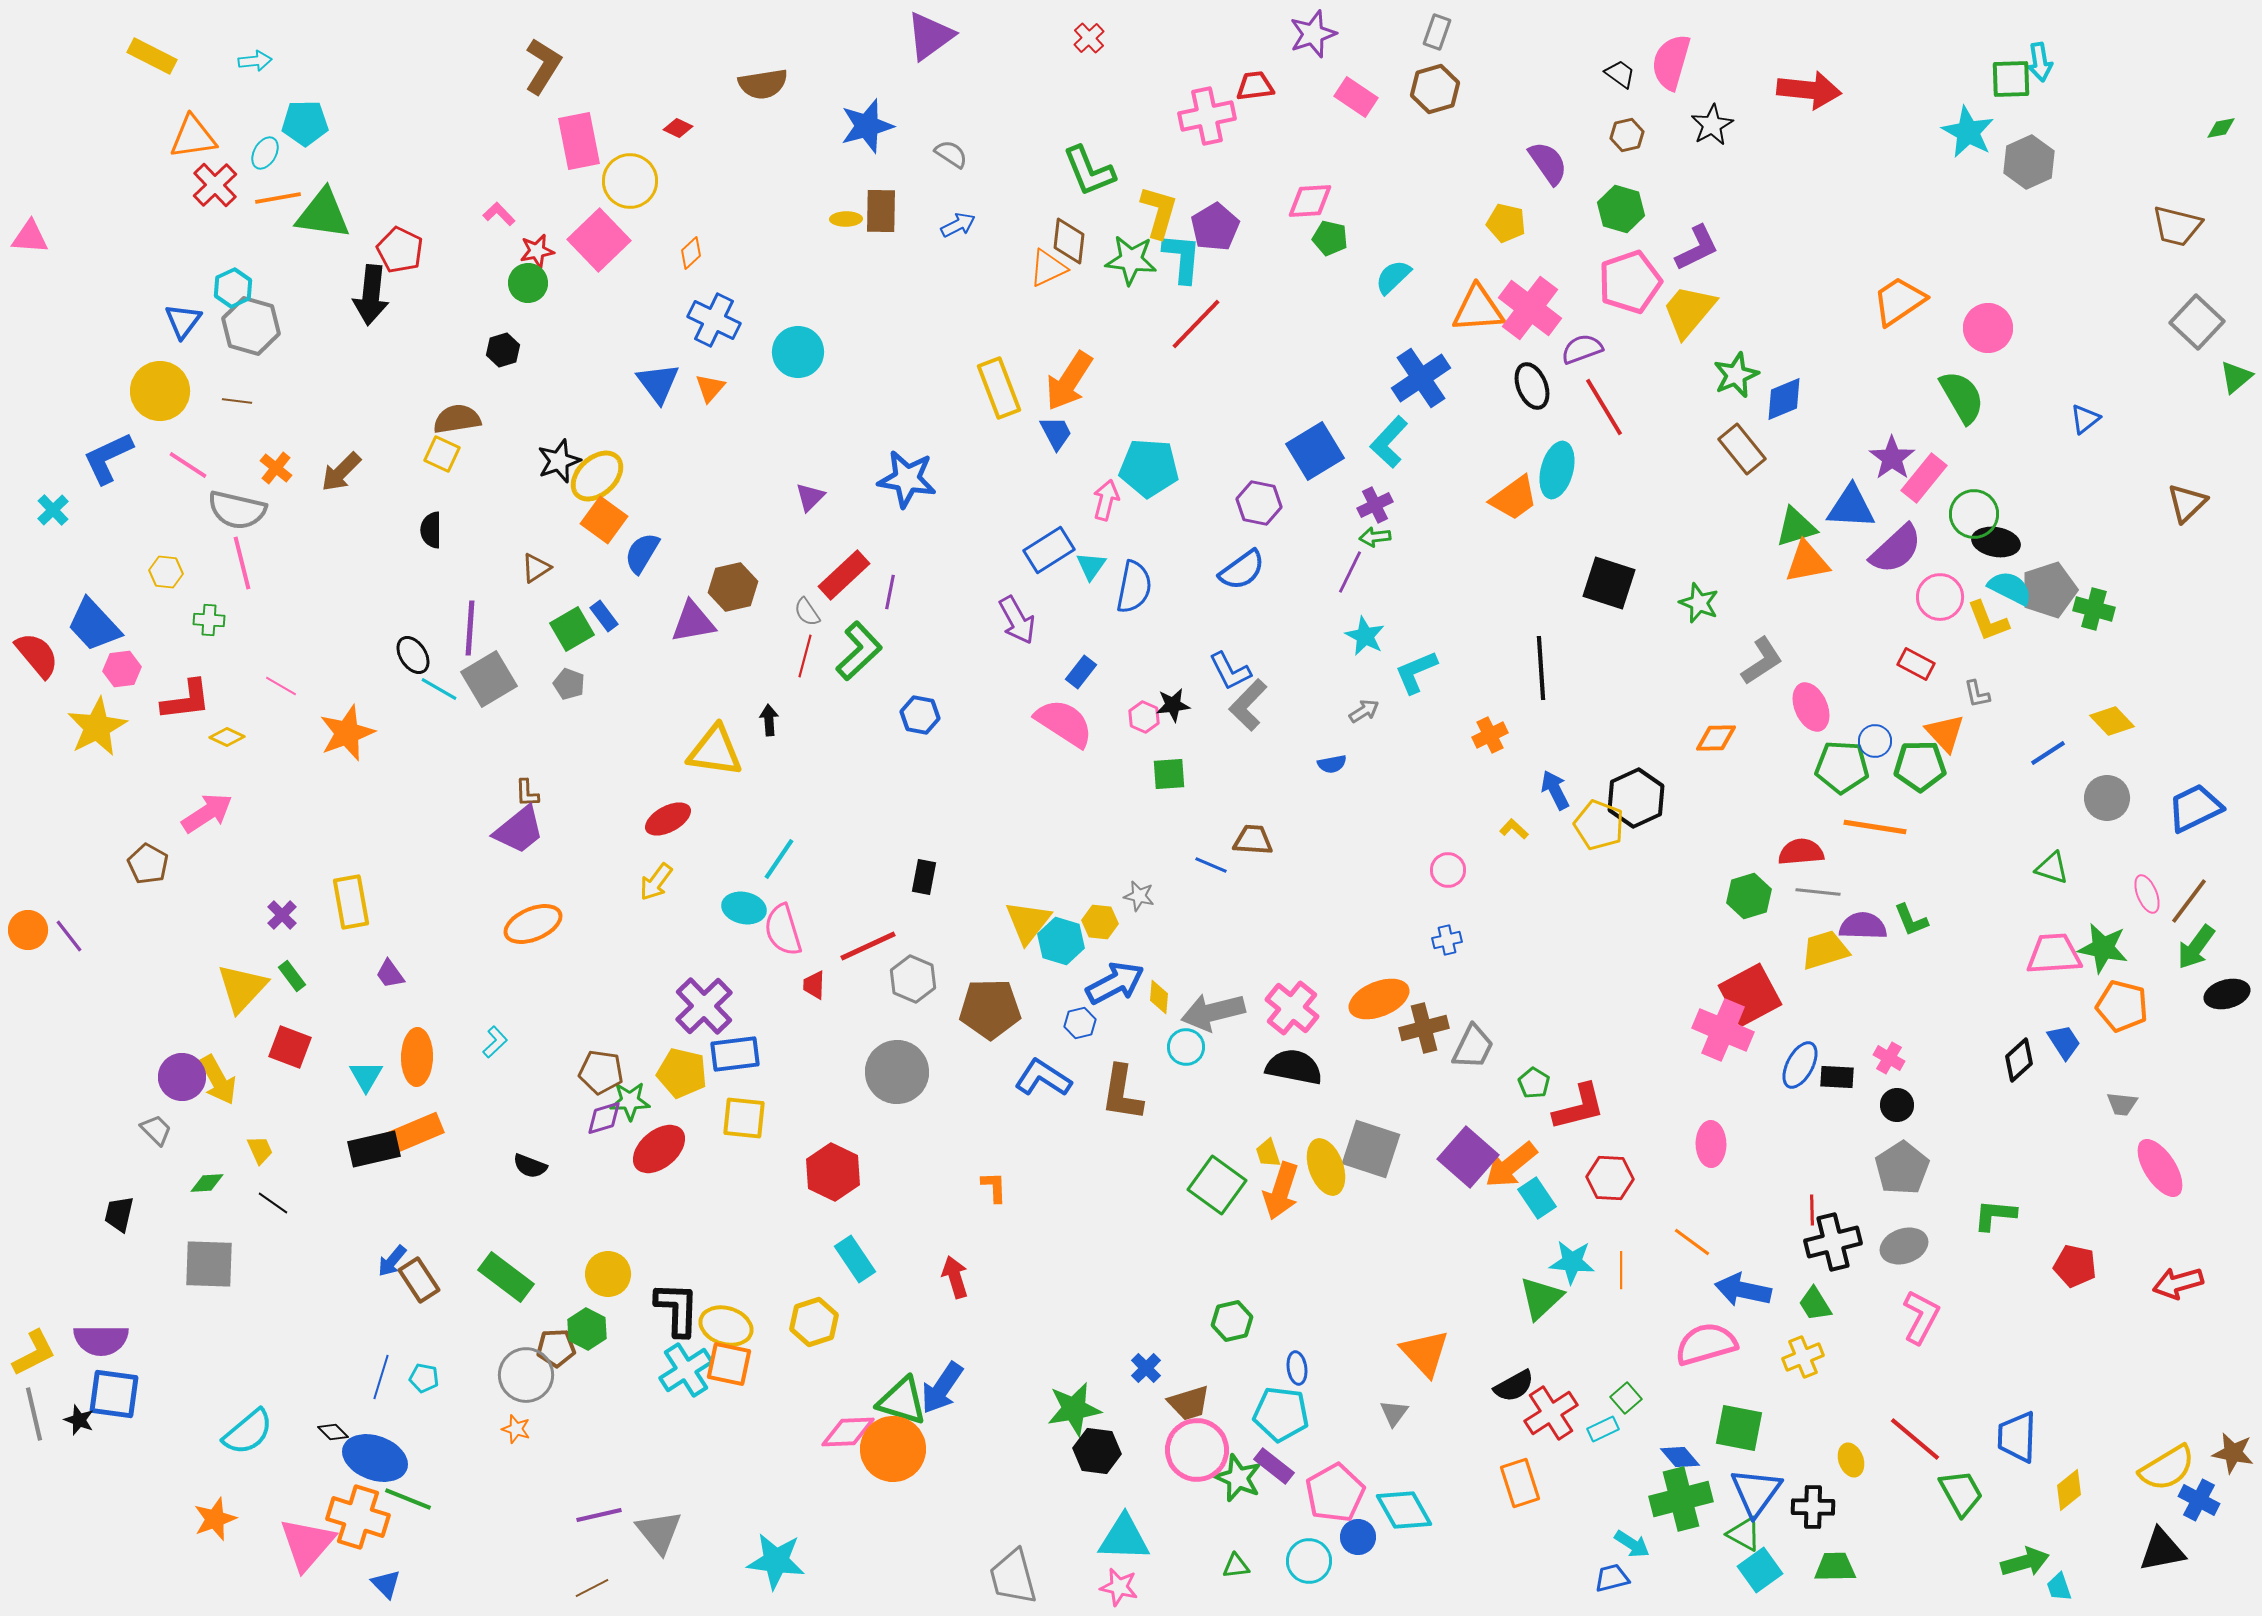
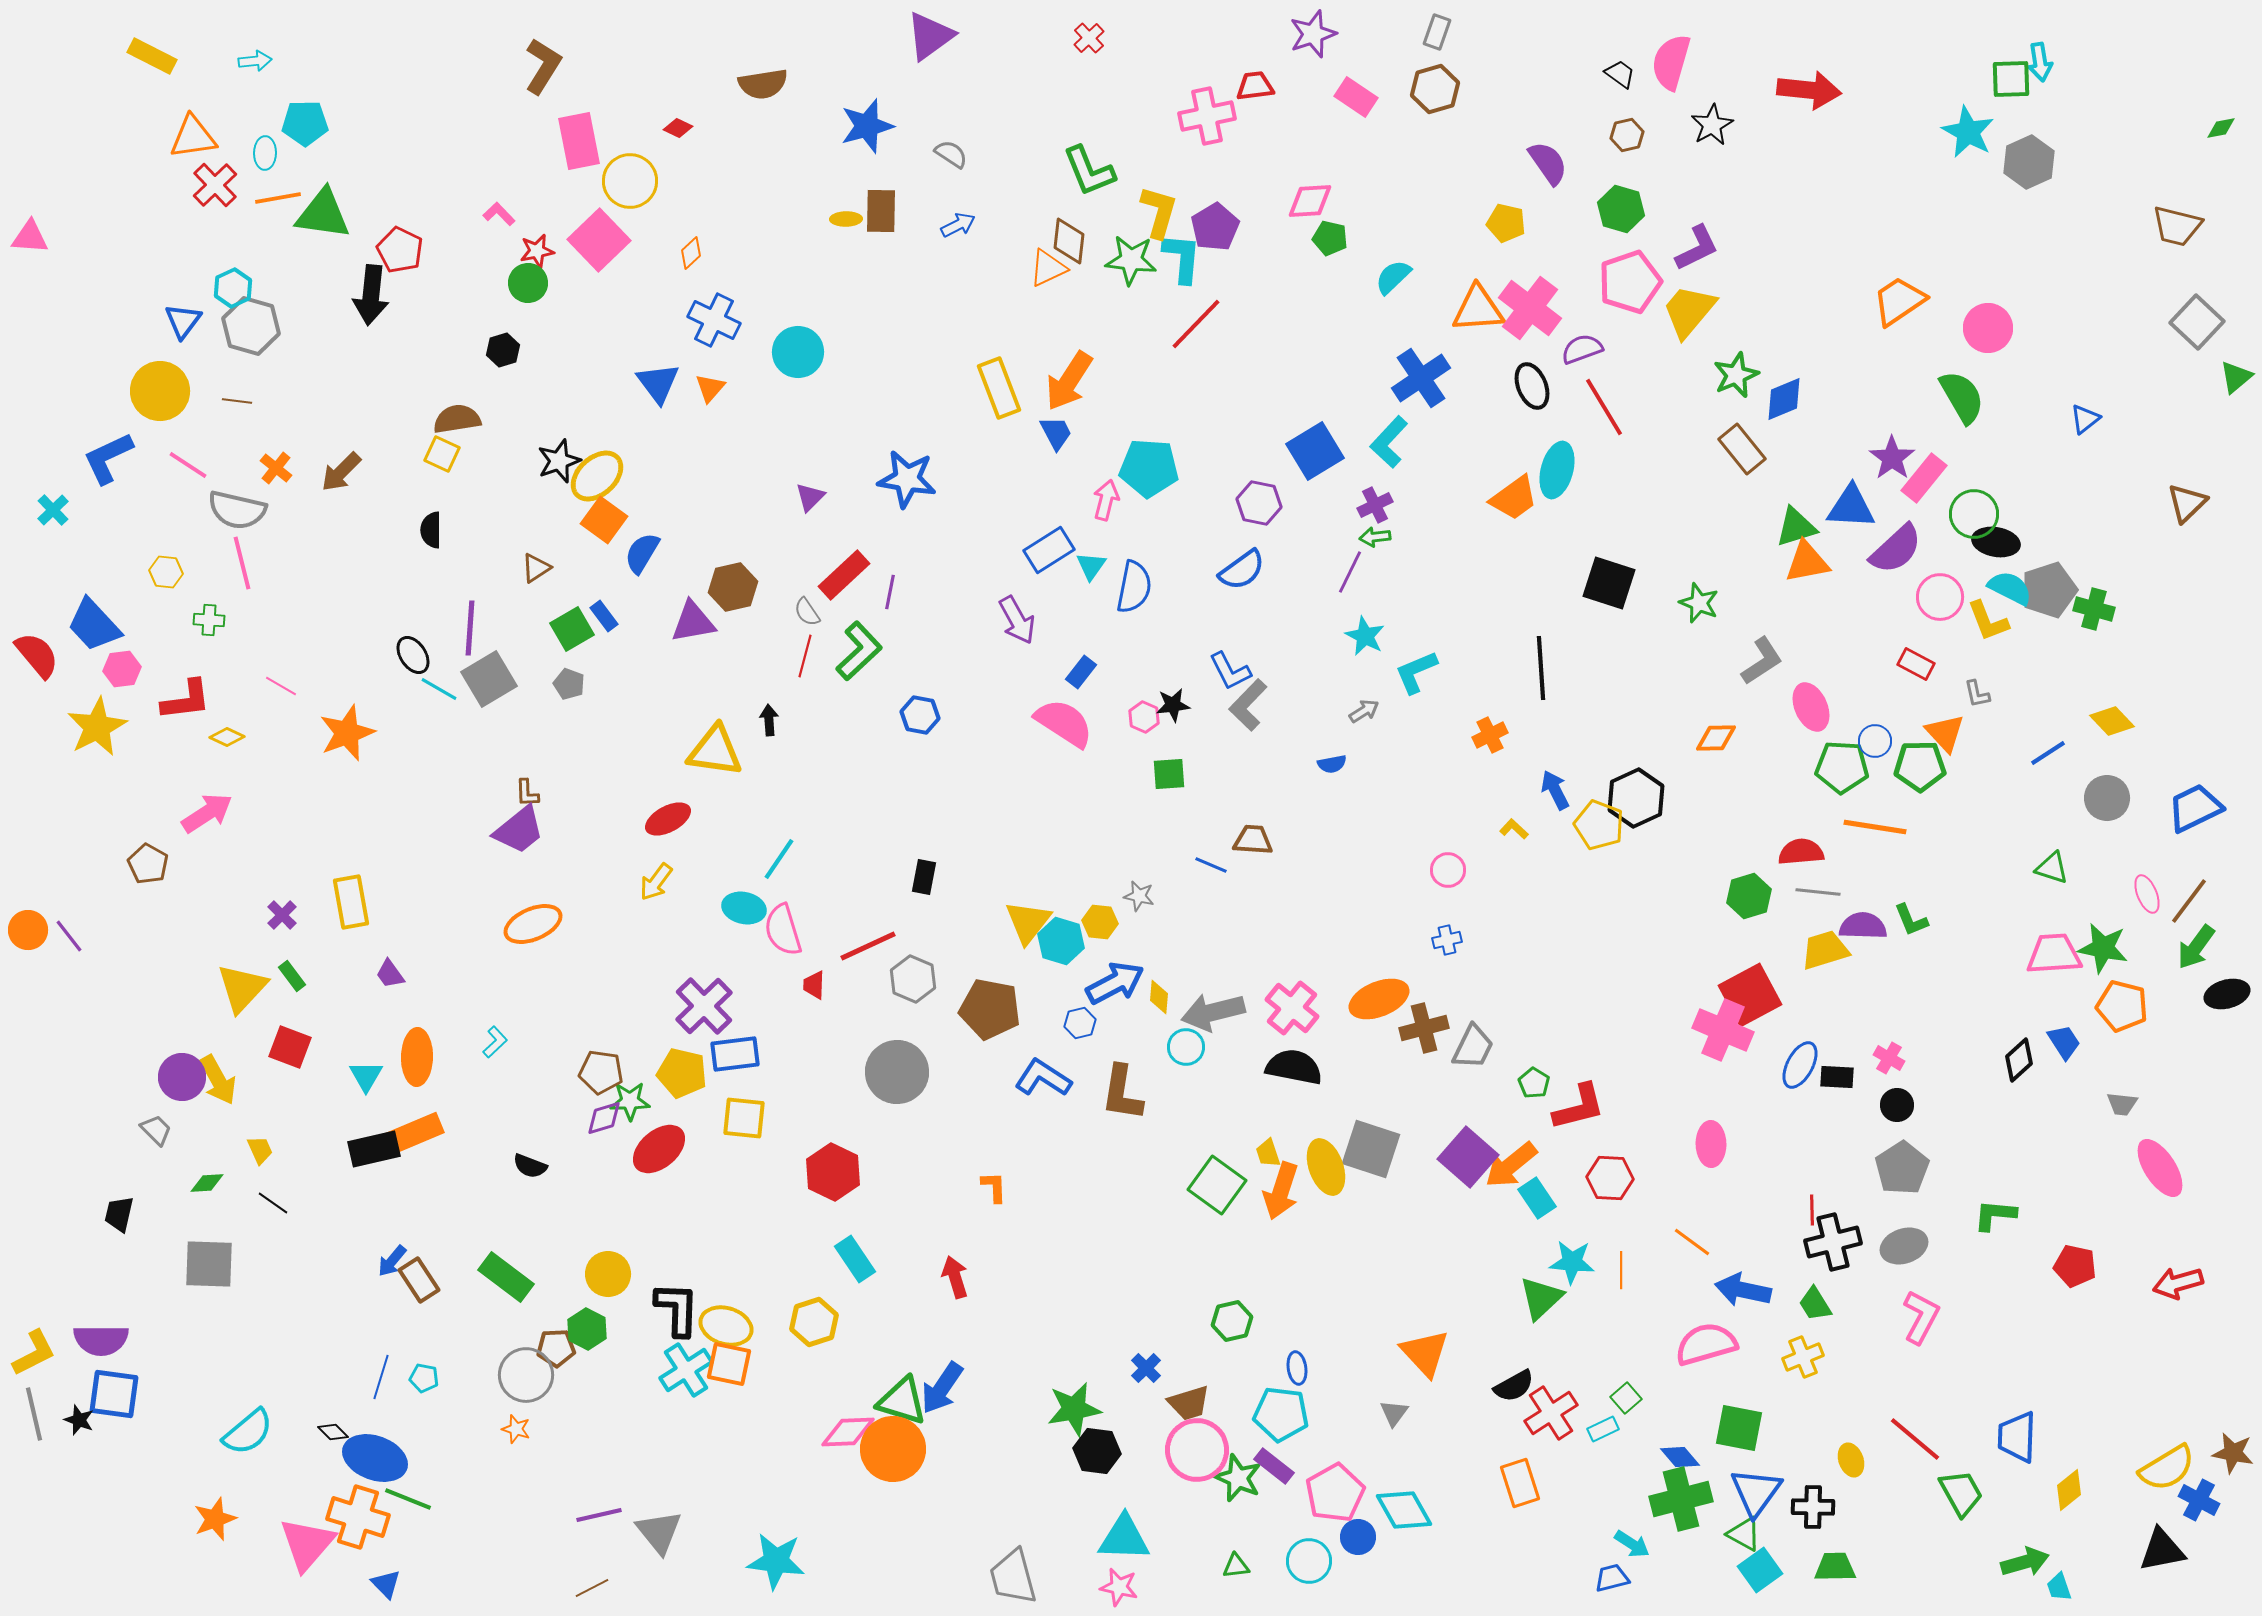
cyan ellipse at (265, 153): rotated 28 degrees counterclockwise
brown pentagon at (990, 1009): rotated 12 degrees clockwise
